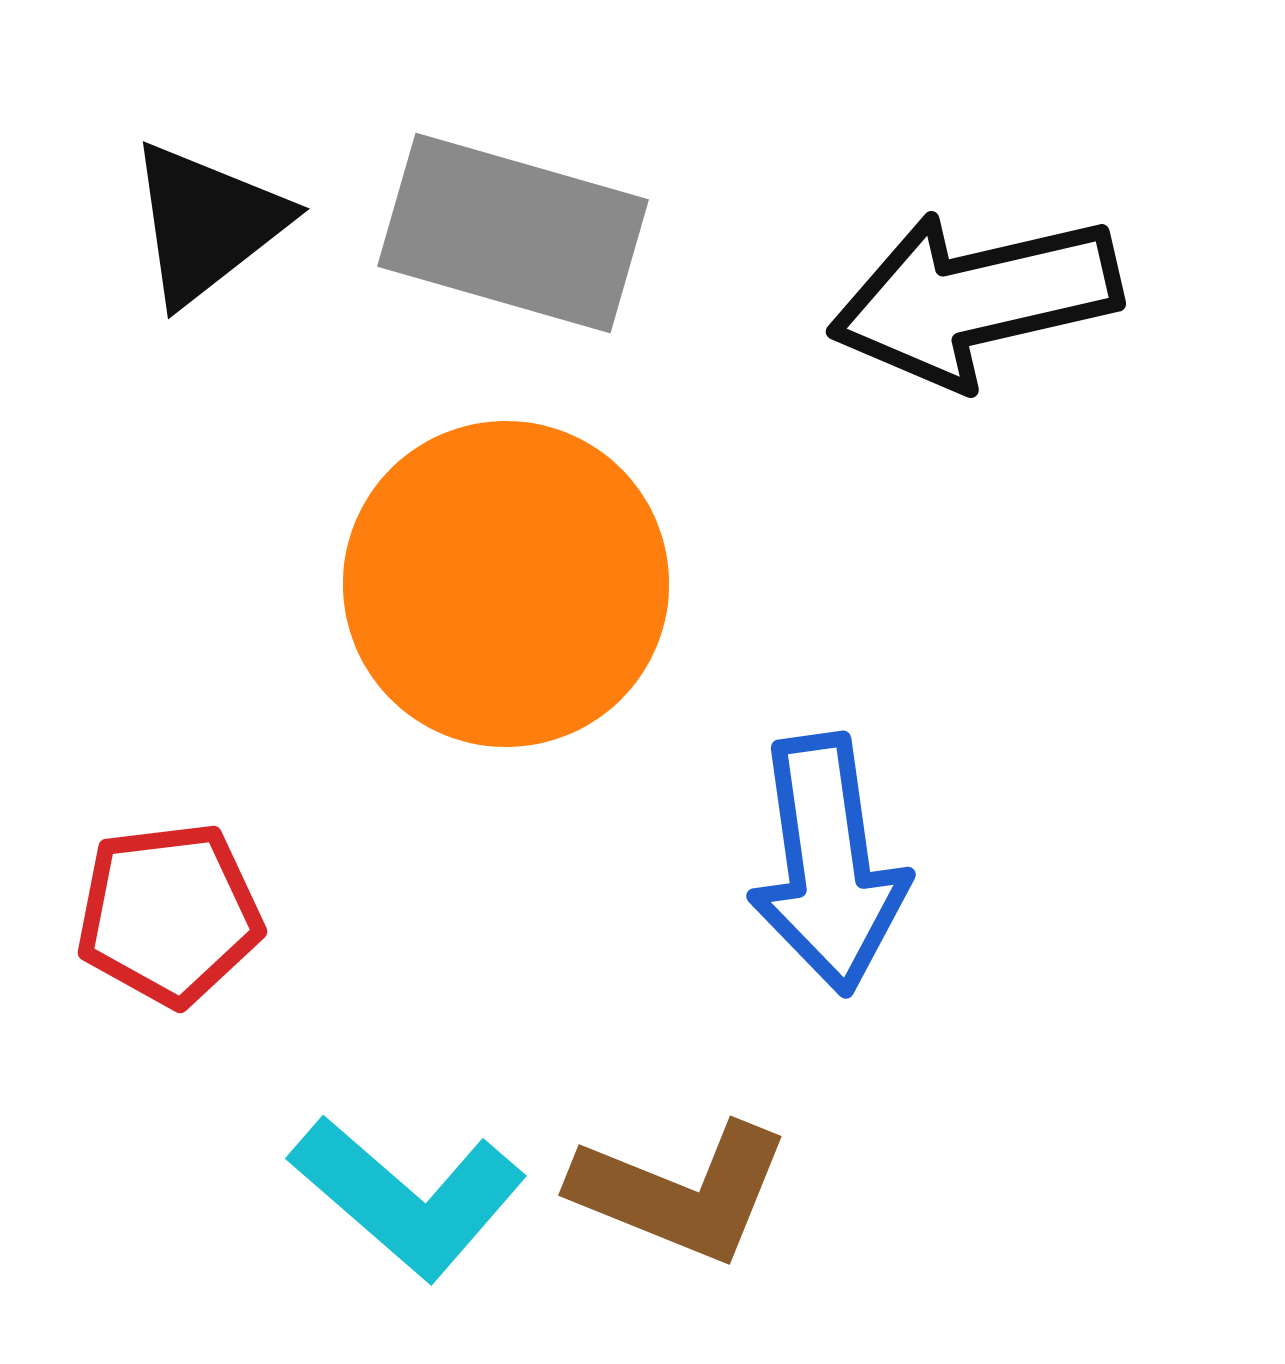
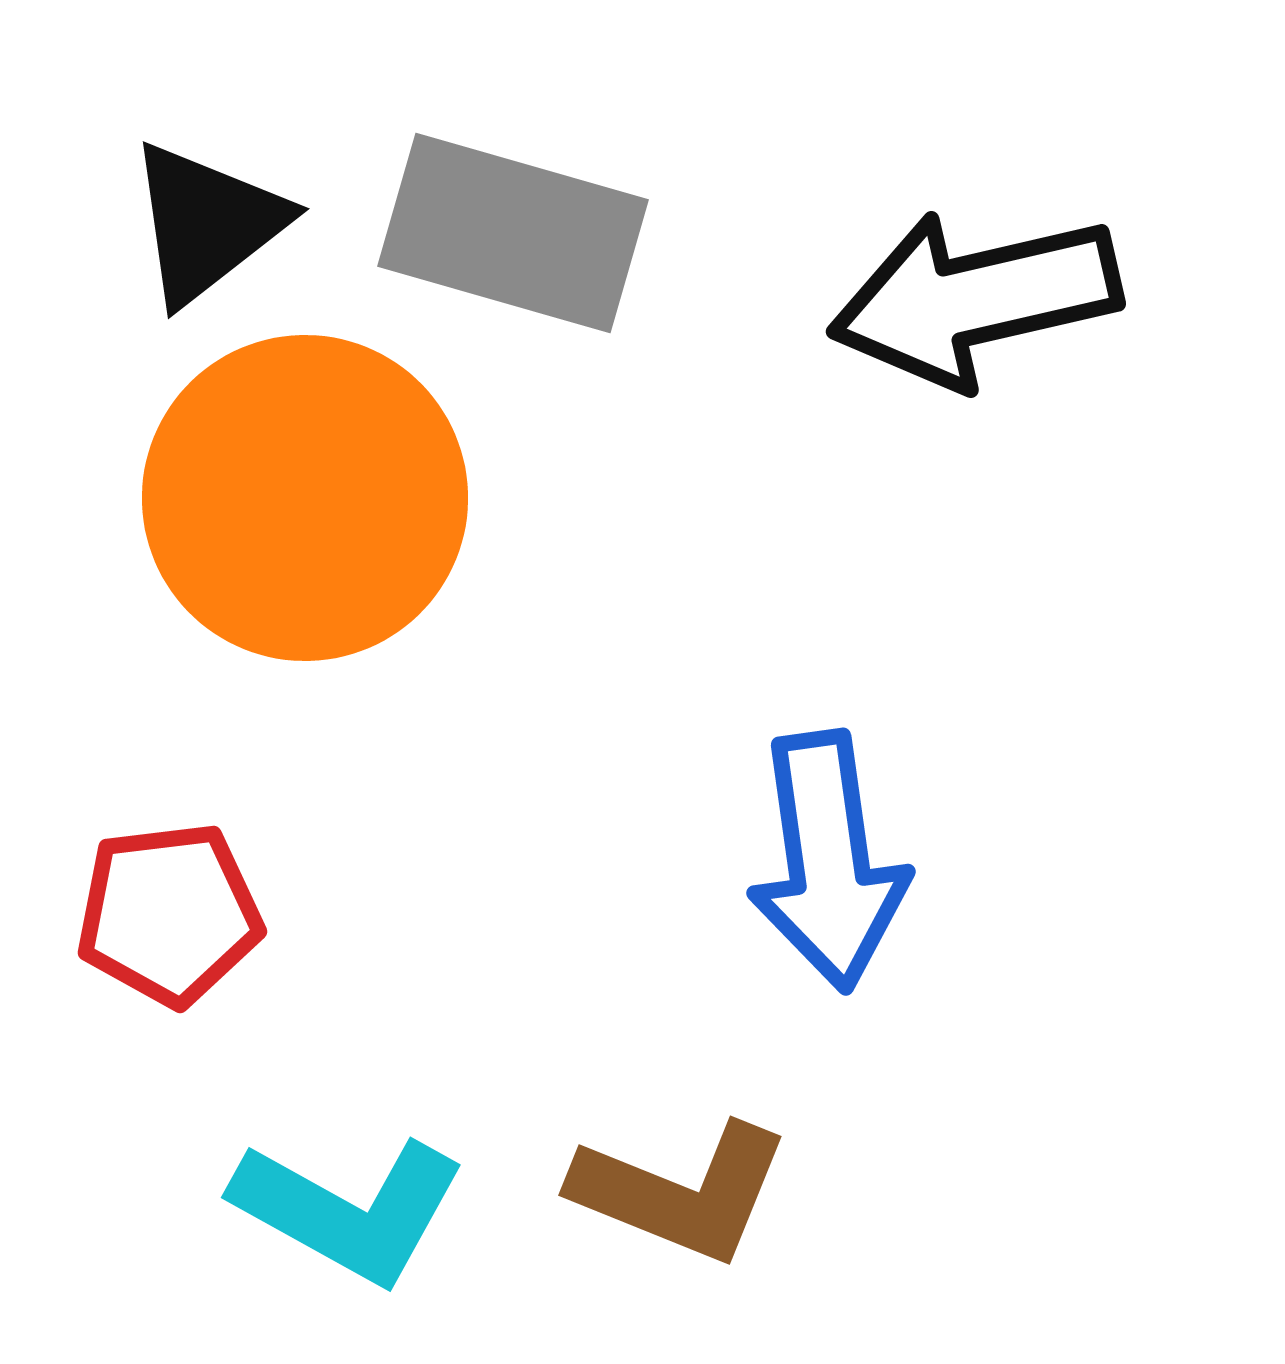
orange circle: moved 201 px left, 86 px up
blue arrow: moved 3 px up
cyan L-shape: moved 59 px left, 13 px down; rotated 12 degrees counterclockwise
